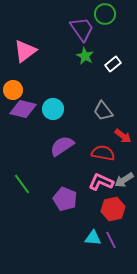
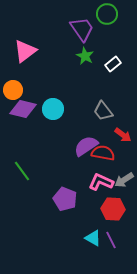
green circle: moved 2 px right
red arrow: moved 1 px up
purple semicircle: moved 24 px right
green line: moved 13 px up
red hexagon: rotated 15 degrees clockwise
cyan triangle: rotated 24 degrees clockwise
